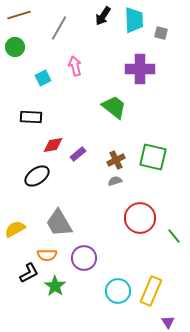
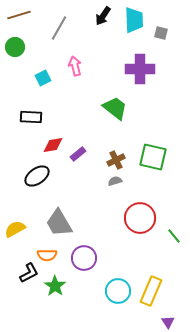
green trapezoid: moved 1 px right, 1 px down
